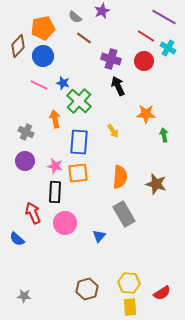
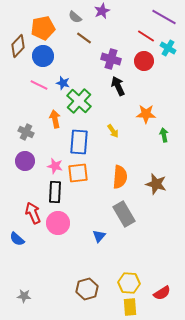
pink circle: moved 7 px left
